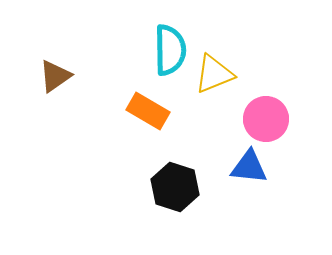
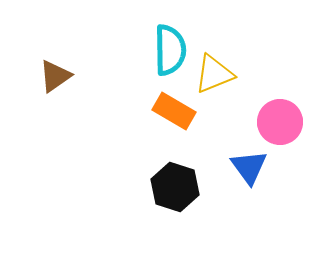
orange rectangle: moved 26 px right
pink circle: moved 14 px right, 3 px down
blue triangle: rotated 48 degrees clockwise
